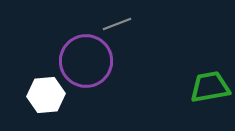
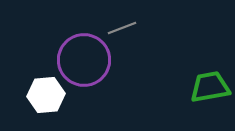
gray line: moved 5 px right, 4 px down
purple circle: moved 2 px left, 1 px up
